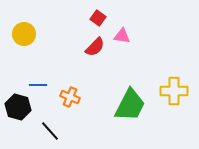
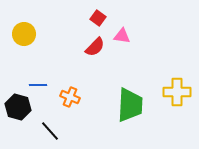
yellow cross: moved 3 px right, 1 px down
green trapezoid: rotated 24 degrees counterclockwise
